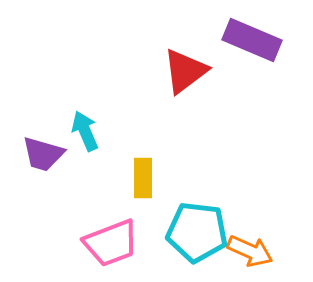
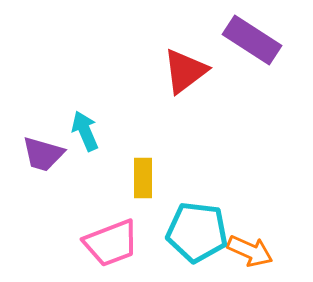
purple rectangle: rotated 10 degrees clockwise
